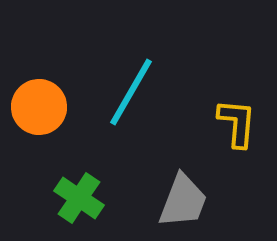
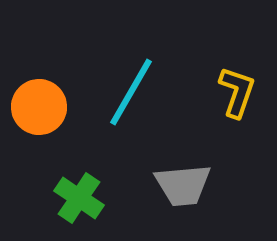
yellow L-shape: moved 31 px up; rotated 14 degrees clockwise
gray trapezoid: moved 16 px up; rotated 64 degrees clockwise
